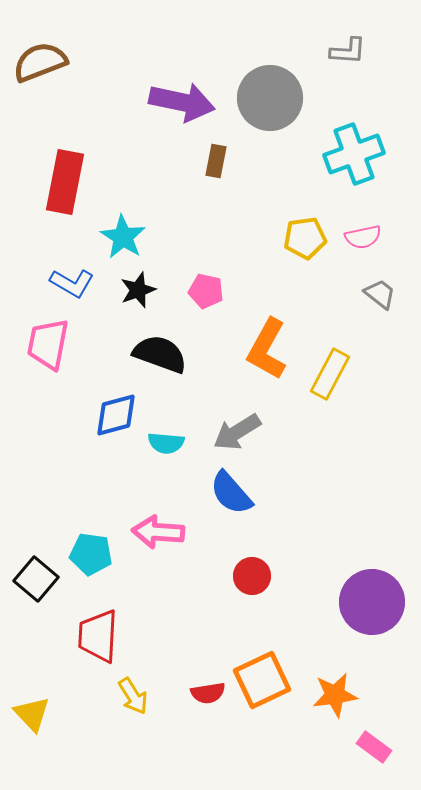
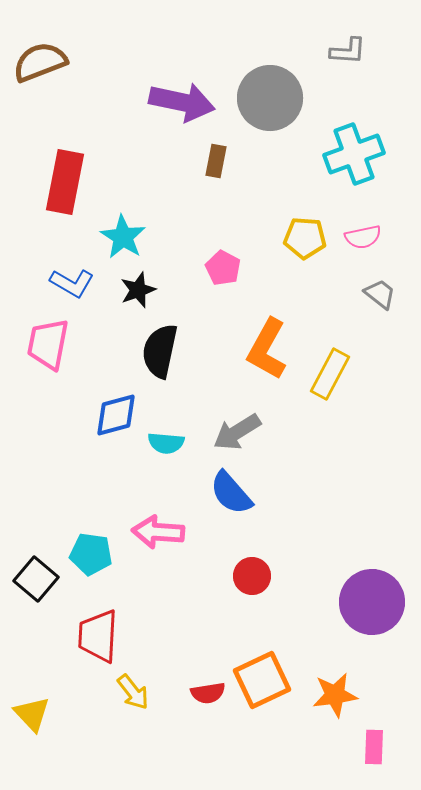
yellow pentagon: rotated 12 degrees clockwise
pink pentagon: moved 17 px right, 23 px up; rotated 16 degrees clockwise
black semicircle: moved 3 px up; rotated 98 degrees counterclockwise
yellow arrow: moved 4 px up; rotated 6 degrees counterclockwise
pink rectangle: rotated 56 degrees clockwise
